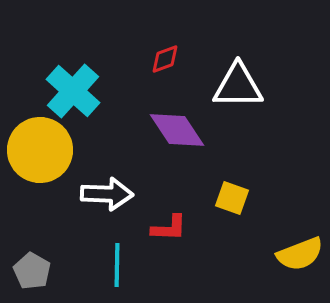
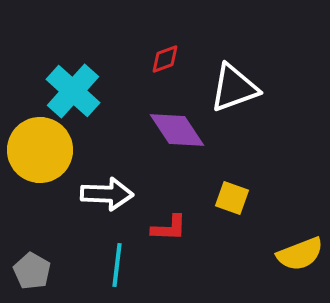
white triangle: moved 4 px left, 2 px down; rotated 20 degrees counterclockwise
cyan line: rotated 6 degrees clockwise
